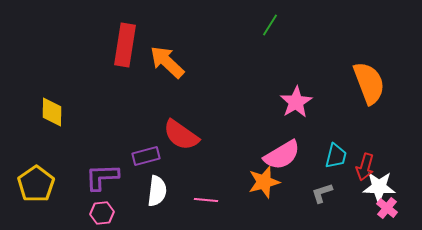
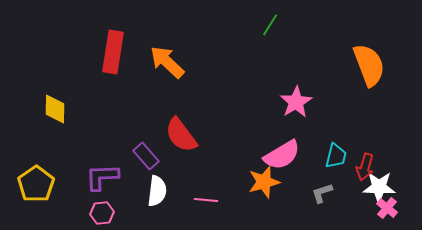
red rectangle: moved 12 px left, 7 px down
orange semicircle: moved 18 px up
yellow diamond: moved 3 px right, 3 px up
red semicircle: rotated 18 degrees clockwise
purple rectangle: rotated 64 degrees clockwise
